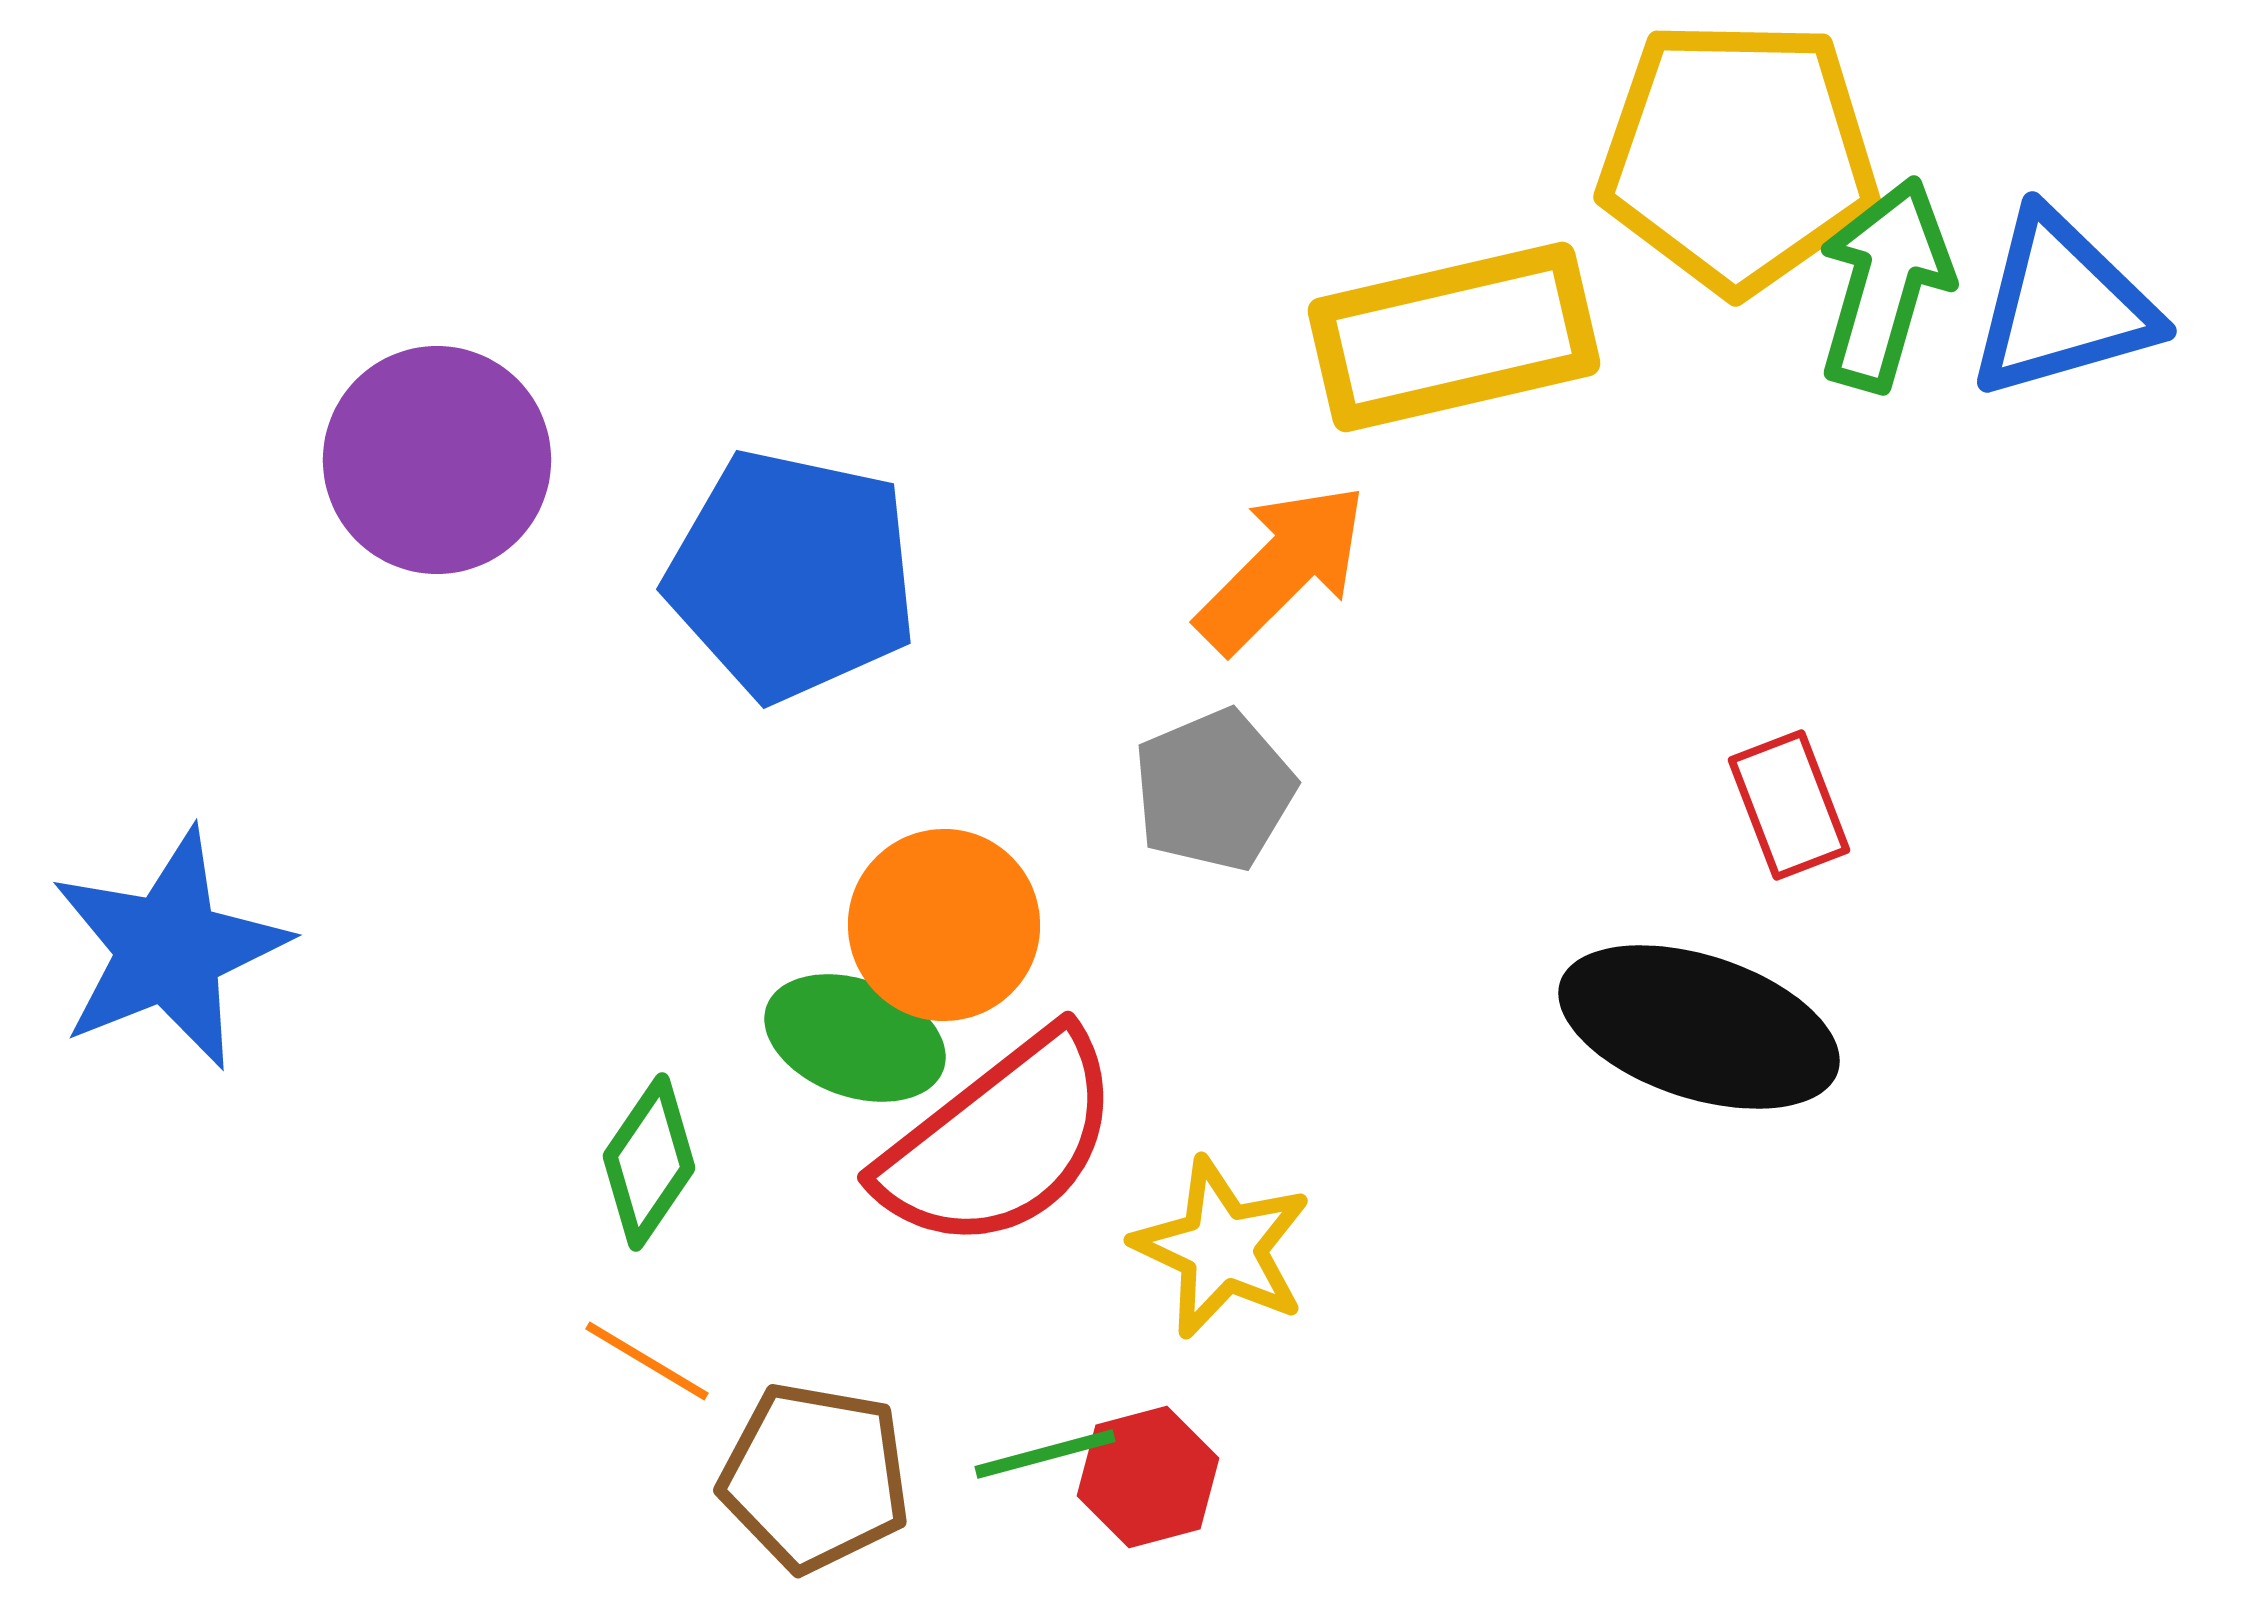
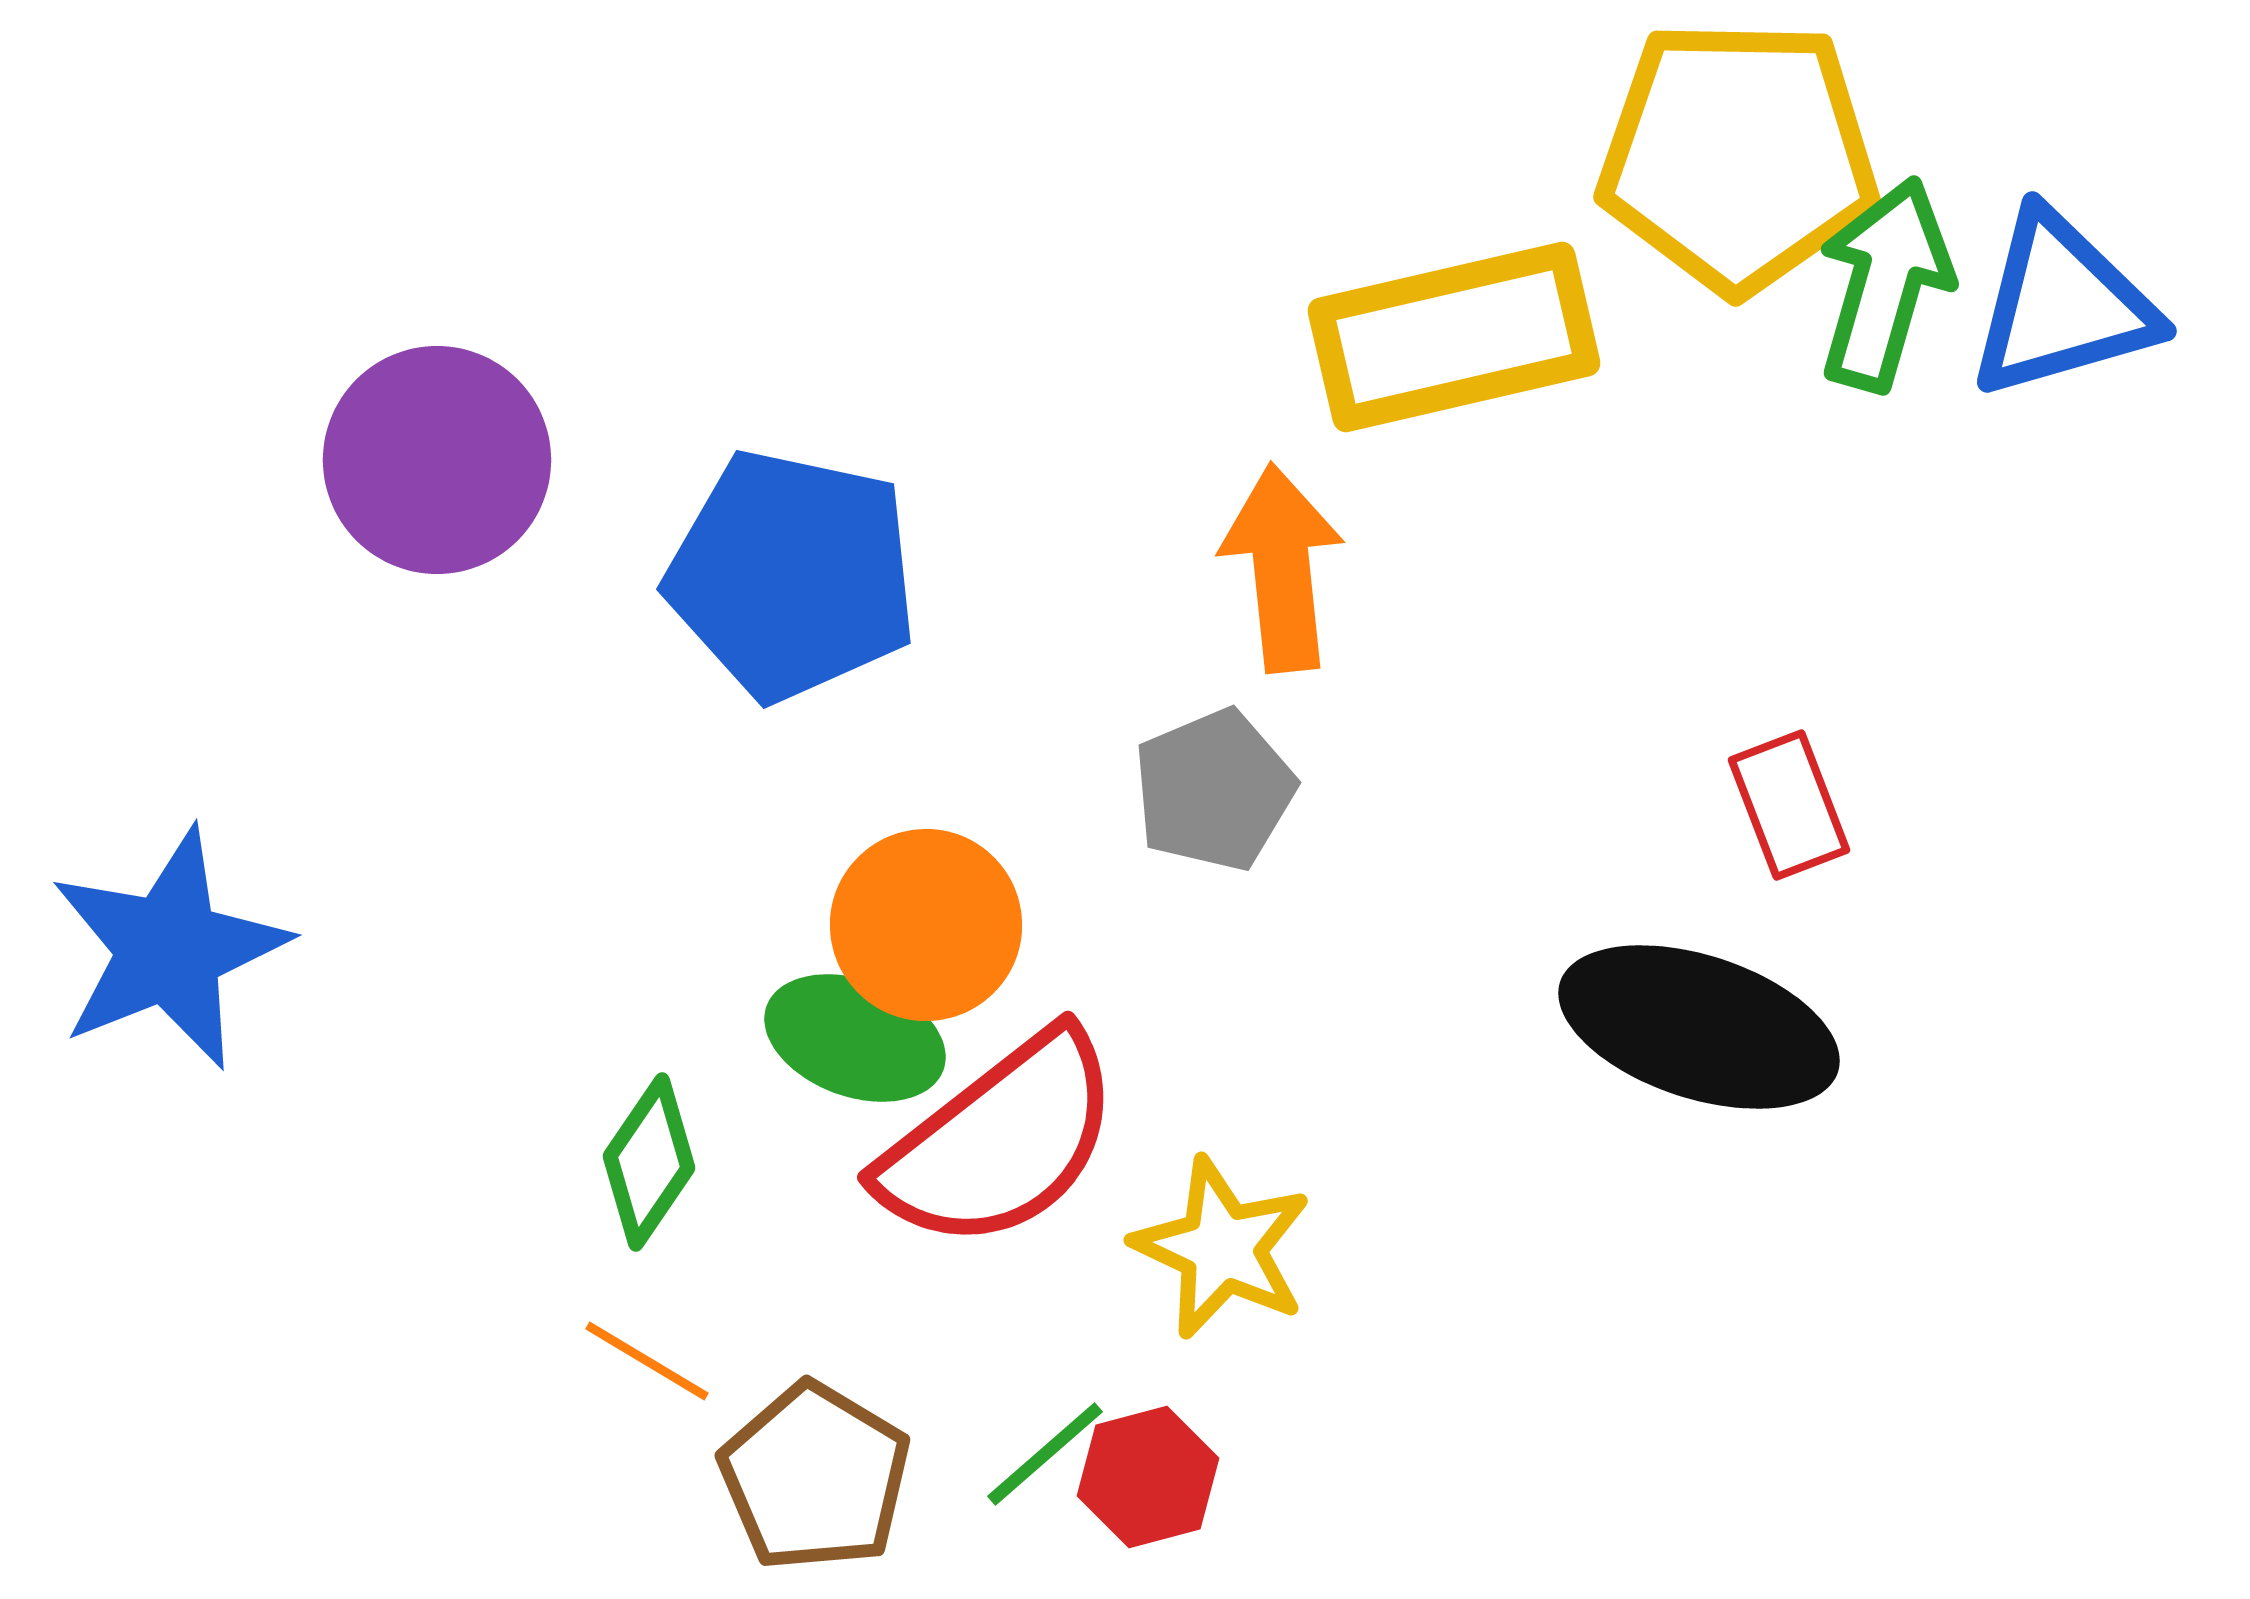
orange arrow: rotated 51 degrees counterclockwise
orange circle: moved 18 px left
green line: rotated 26 degrees counterclockwise
brown pentagon: rotated 21 degrees clockwise
